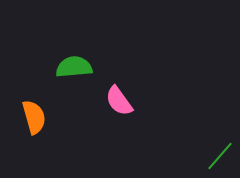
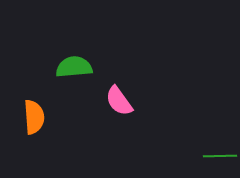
orange semicircle: rotated 12 degrees clockwise
green line: rotated 48 degrees clockwise
